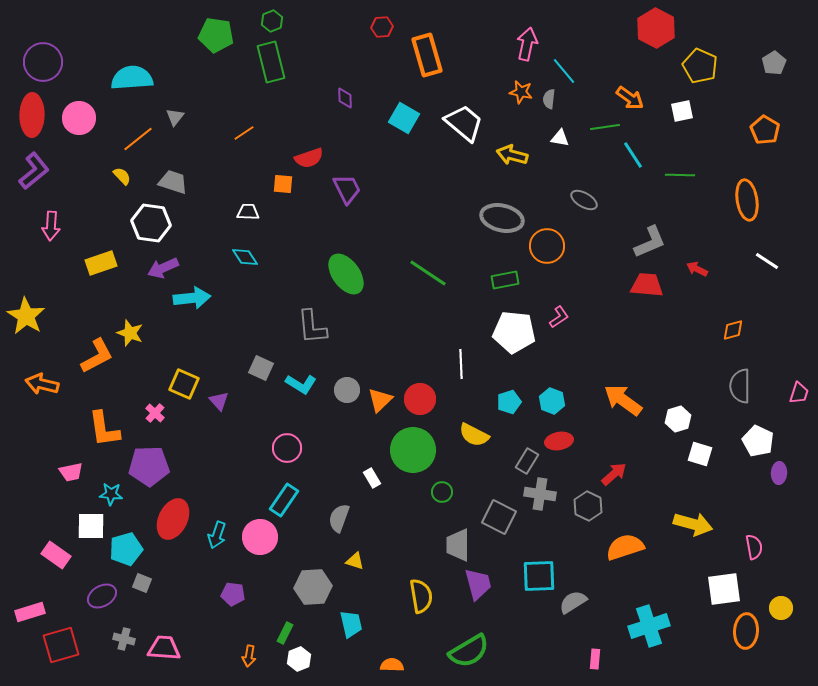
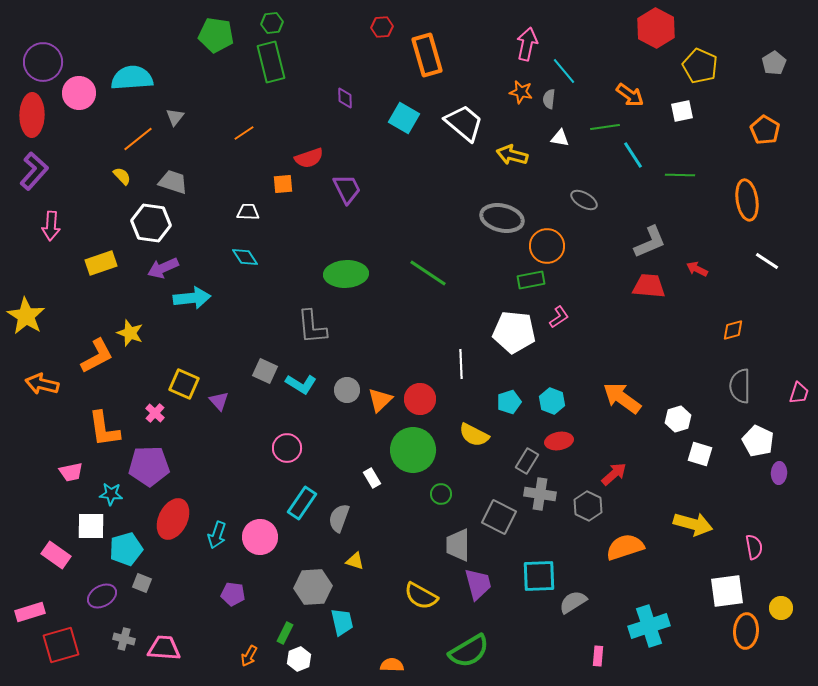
green hexagon at (272, 21): moved 2 px down; rotated 15 degrees clockwise
orange arrow at (630, 98): moved 3 px up
pink circle at (79, 118): moved 25 px up
purple L-shape at (34, 171): rotated 9 degrees counterclockwise
orange square at (283, 184): rotated 10 degrees counterclockwise
green ellipse at (346, 274): rotated 57 degrees counterclockwise
green rectangle at (505, 280): moved 26 px right
red trapezoid at (647, 285): moved 2 px right, 1 px down
gray square at (261, 368): moved 4 px right, 3 px down
orange arrow at (623, 400): moved 1 px left, 2 px up
green circle at (442, 492): moved 1 px left, 2 px down
cyan rectangle at (284, 500): moved 18 px right, 3 px down
white square at (724, 589): moved 3 px right, 2 px down
yellow semicircle at (421, 596): rotated 128 degrees clockwise
cyan trapezoid at (351, 624): moved 9 px left, 2 px up
orange arrow at (249, 656): rotated 20 degrees clockwise
pink rectangle at (595, 659): moved 3 px right, 3 px up
